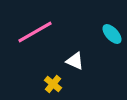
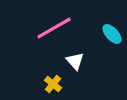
pink line: moved 19 px right, 4 px up
white triangle: rotated 24 degrees clockwise
